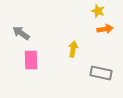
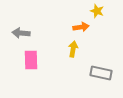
yellow star: moved 1 px left
orange arrow: moved 24 px left, 2 px up
gray arrow: rotated 30 degrees counterclockwise
